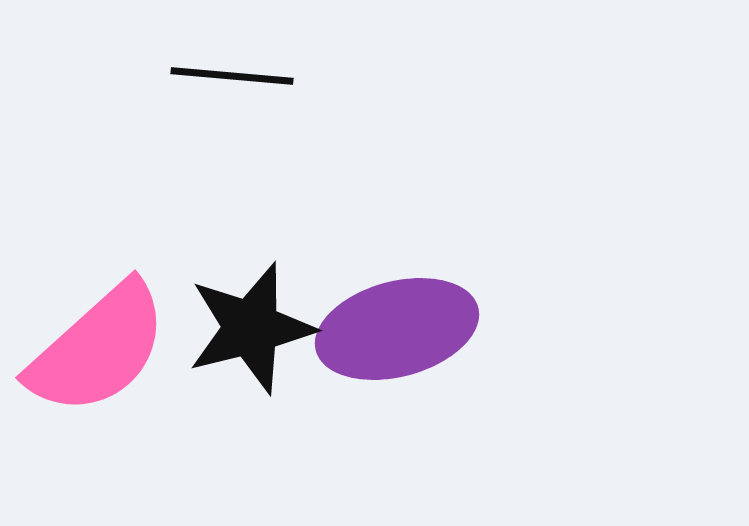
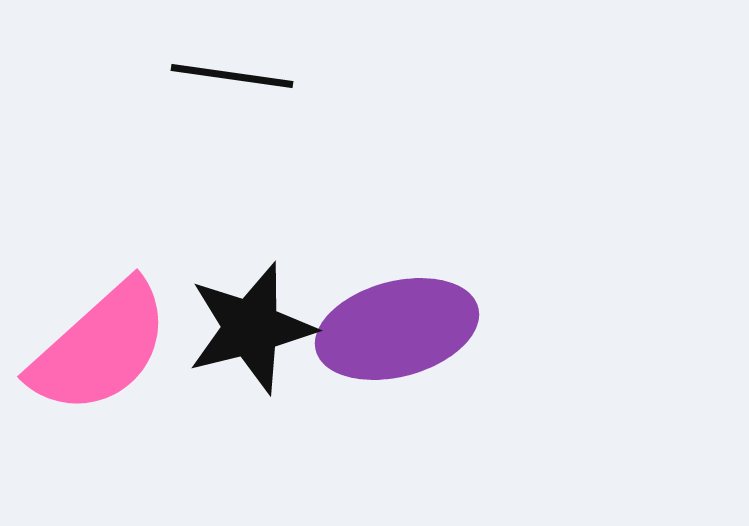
black line: rotated 3 degrees clockwise
pink semicircle: moved 2 px right, 1 px up
